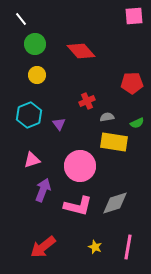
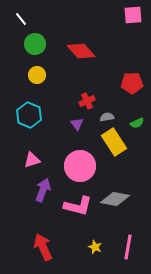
pink square: moved 1 px left, 1 px up
cyan hexagon: rotated 15 degrees counterclockwise
purple triangle: moved 18 px right
yellow rectangle: rotated 48 degrees clockwise
gray diamond: moved 4 px up; rotated 28 degrees clockwise
red arrow: rotated 104 degrees clockwise
